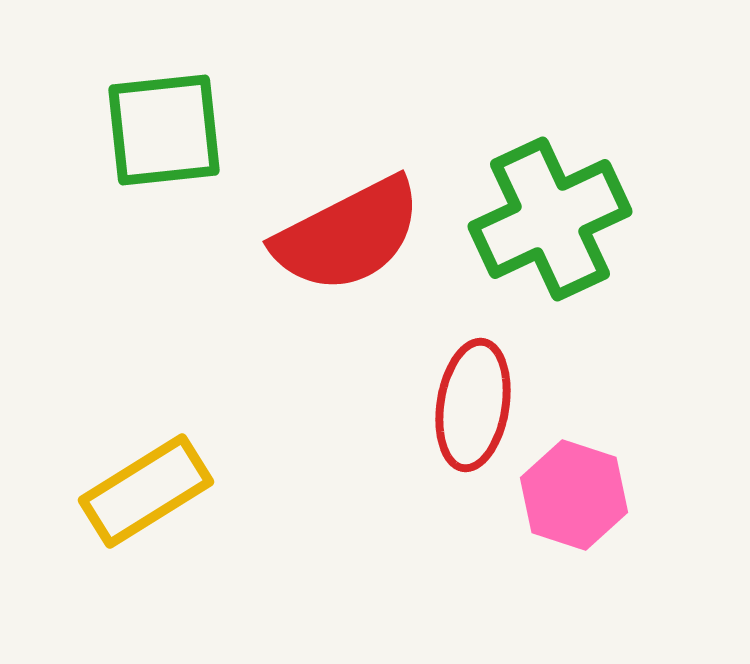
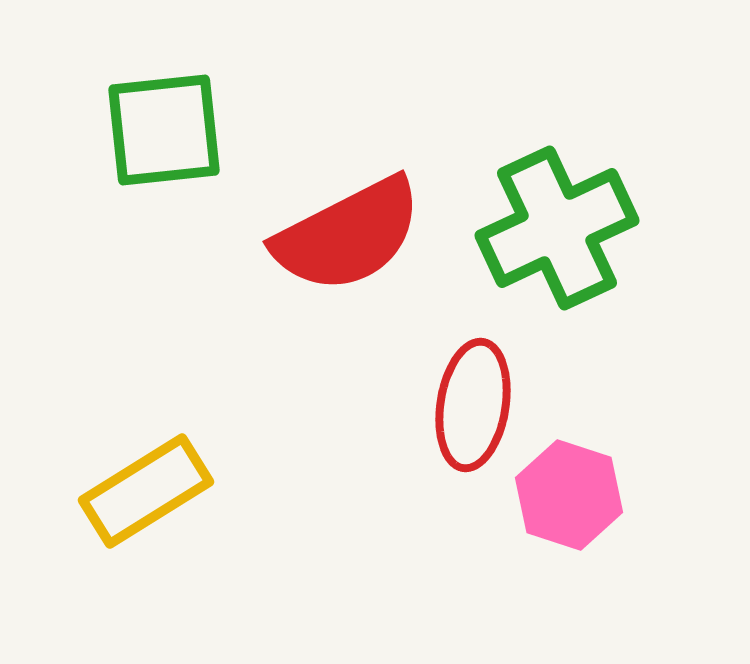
green cross: moved 7 px right, 9 px down
pink hexagon: moved 5 px left
